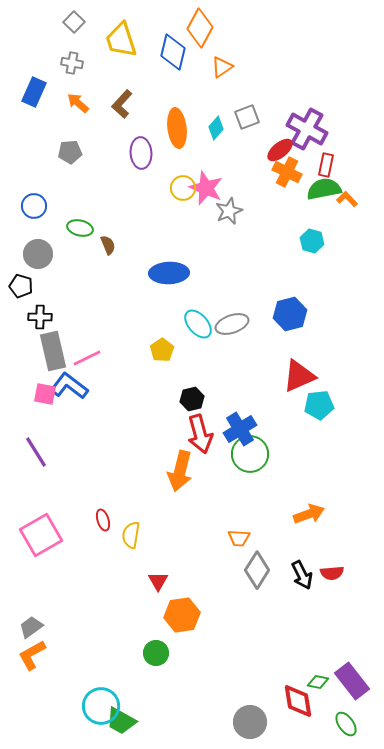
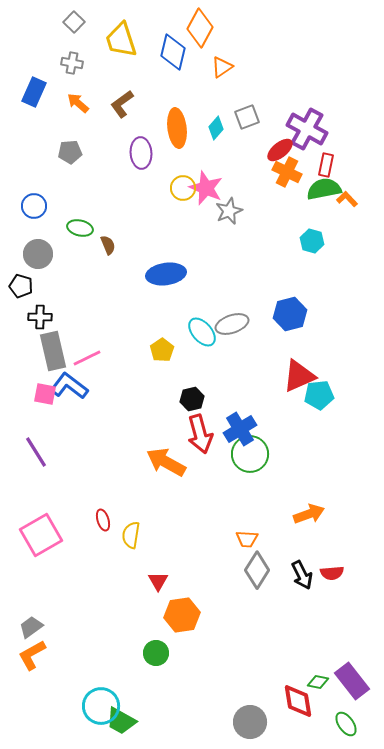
brown L-shape at (122, 104): rotated 12 degrees clockwise
blue ellipse at (169, 273): moved 3 px left, 1 px down; rotated 6 degrees counterclockwise
cyan ellipse at (198, 324): moved 4 px right, 8 px down
cyan pentagon at (319, 405): moved 10 px up
orange arrow at (180, 471): moved 14 px left, 9 px up; rotated 105 degrees clockwise
orange trapezoid at (239, 538): moved 8 px right, 1 px down
